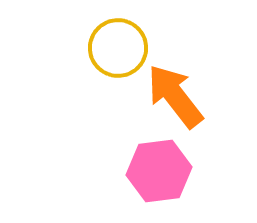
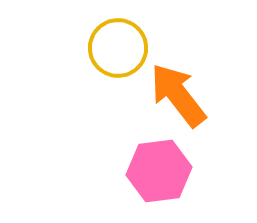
orange arrow: moved 3 px right, 1 px up
